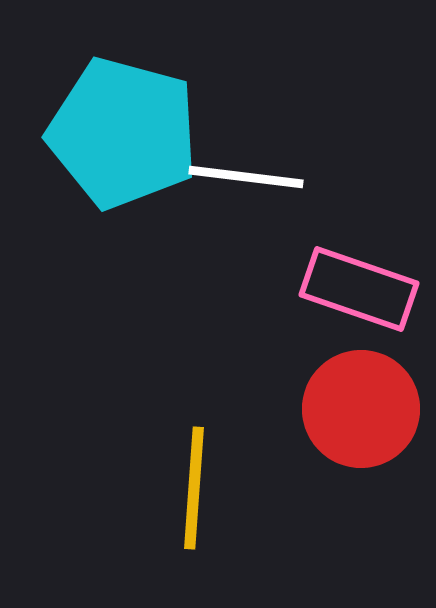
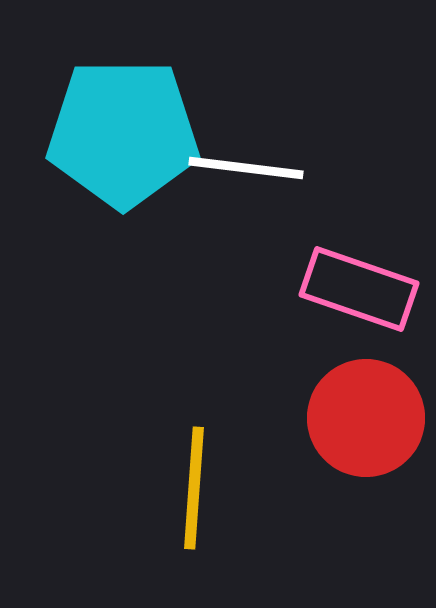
cyan pentagon: rotated 15 degrees counterclockwise
white line: moved 9 px up
red circle: moved 5 px right, 9 px down
